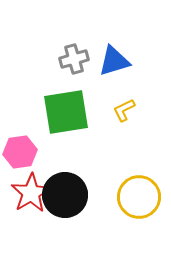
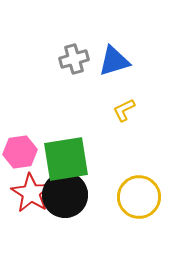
green square: moved 47 px down
red star: rotated 9 degrees counterclockwise
